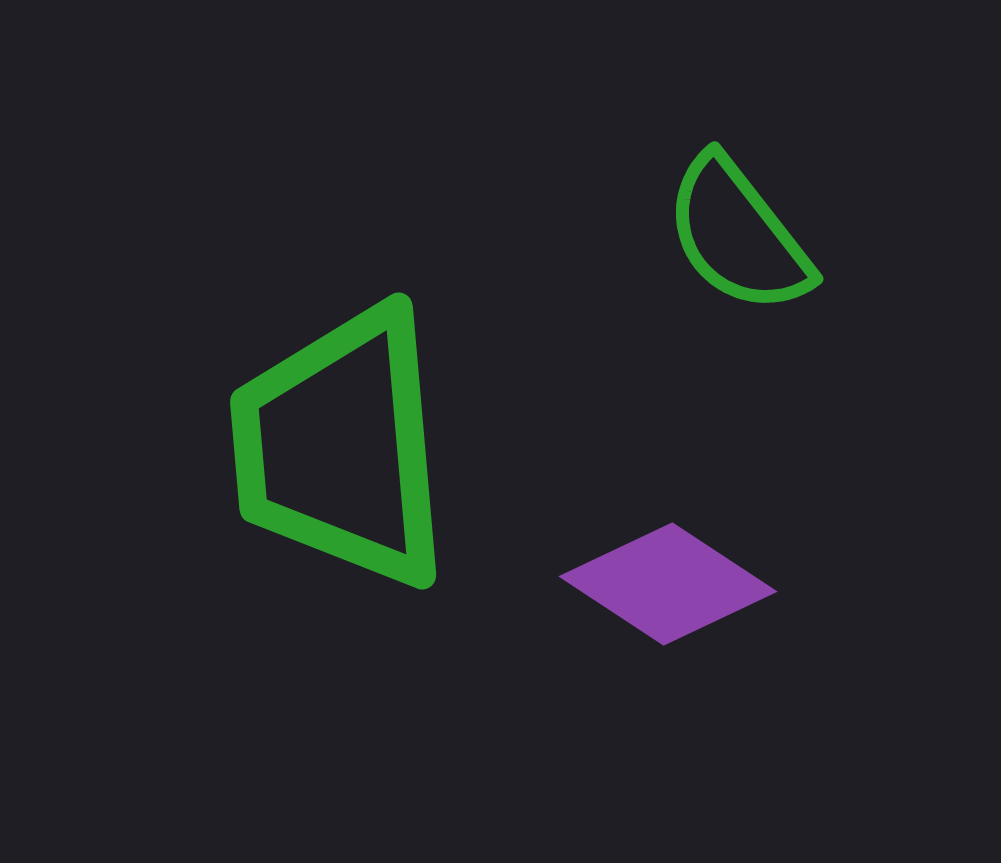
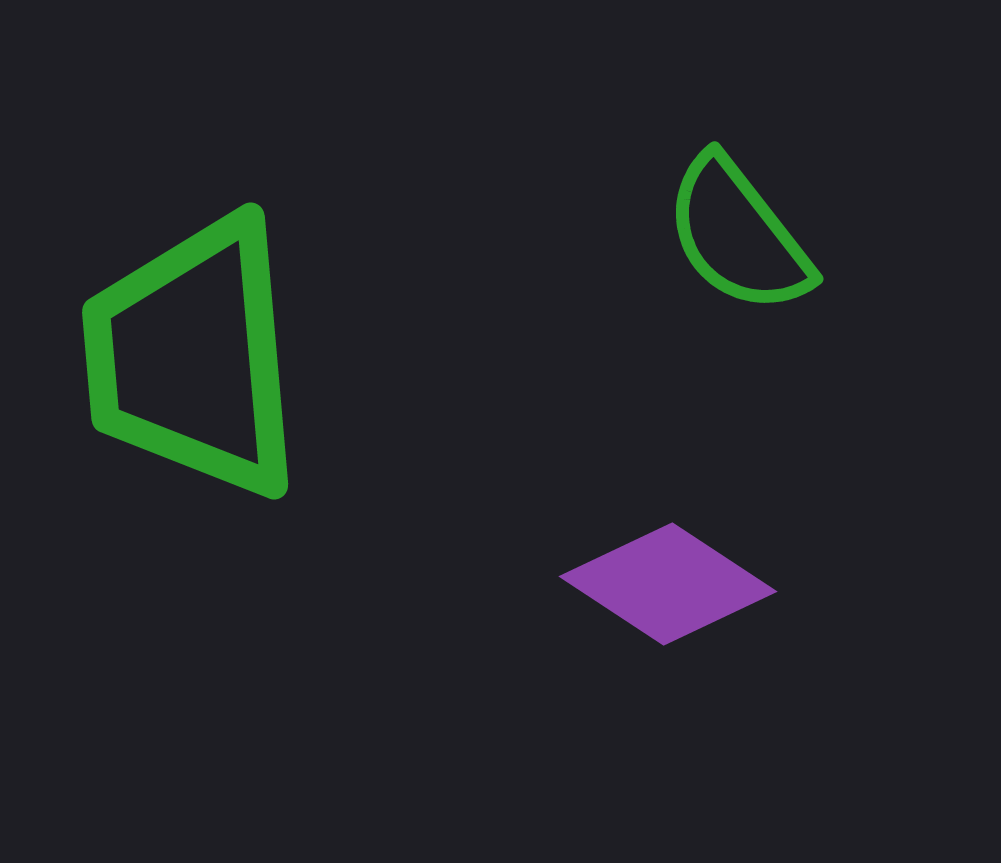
green trapezoid: moved 148 px left, 90 px up
